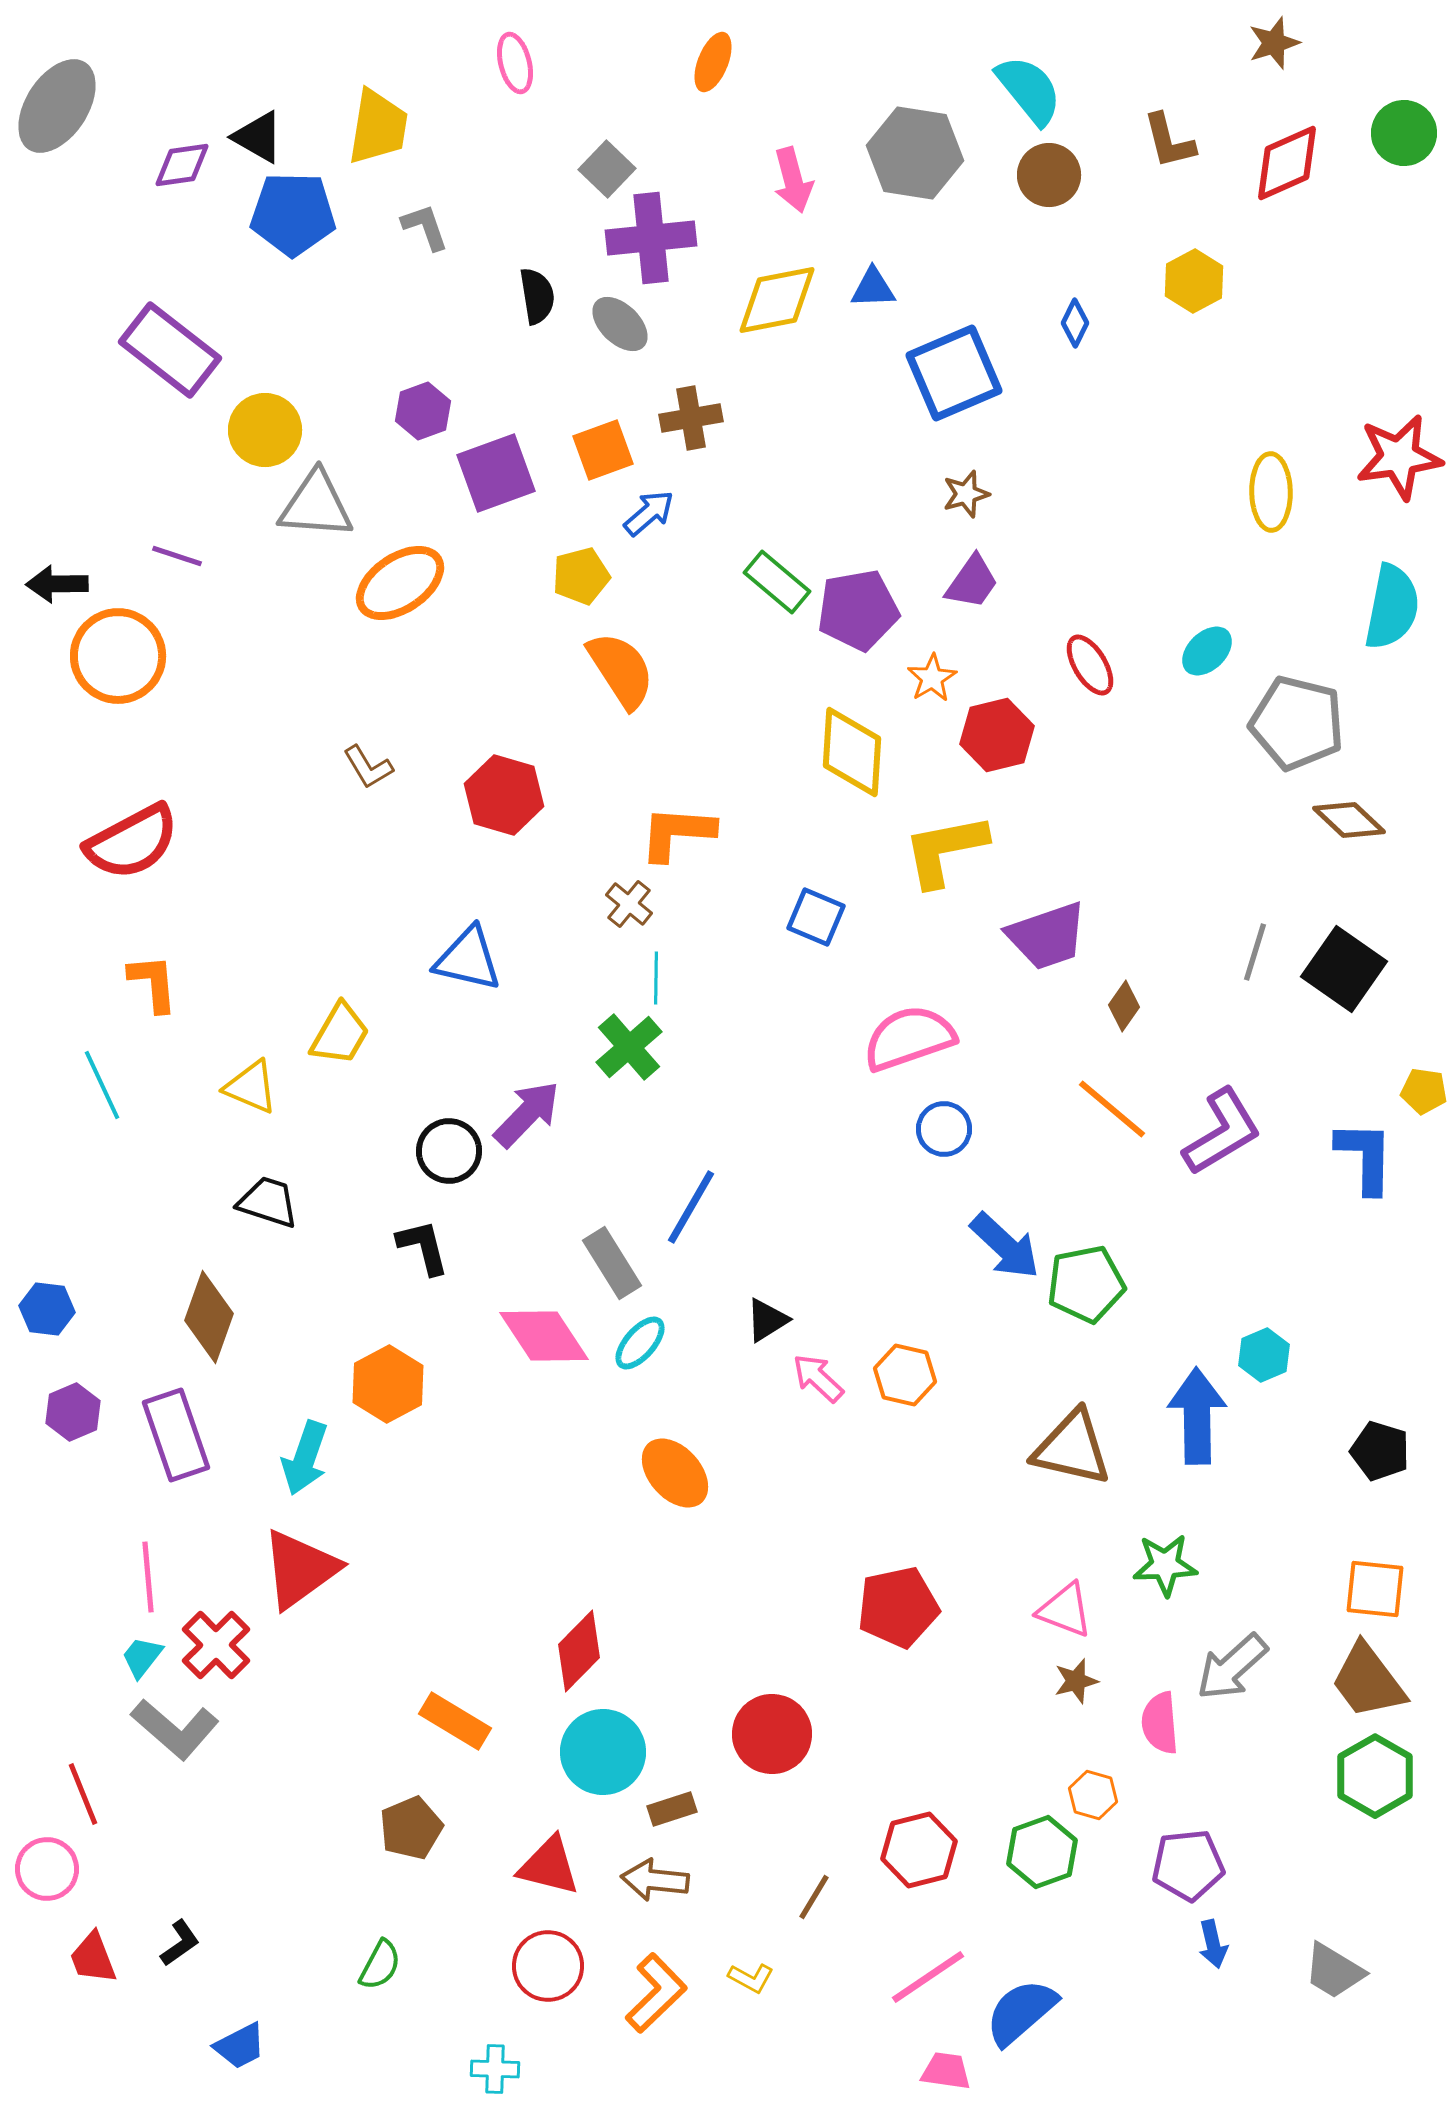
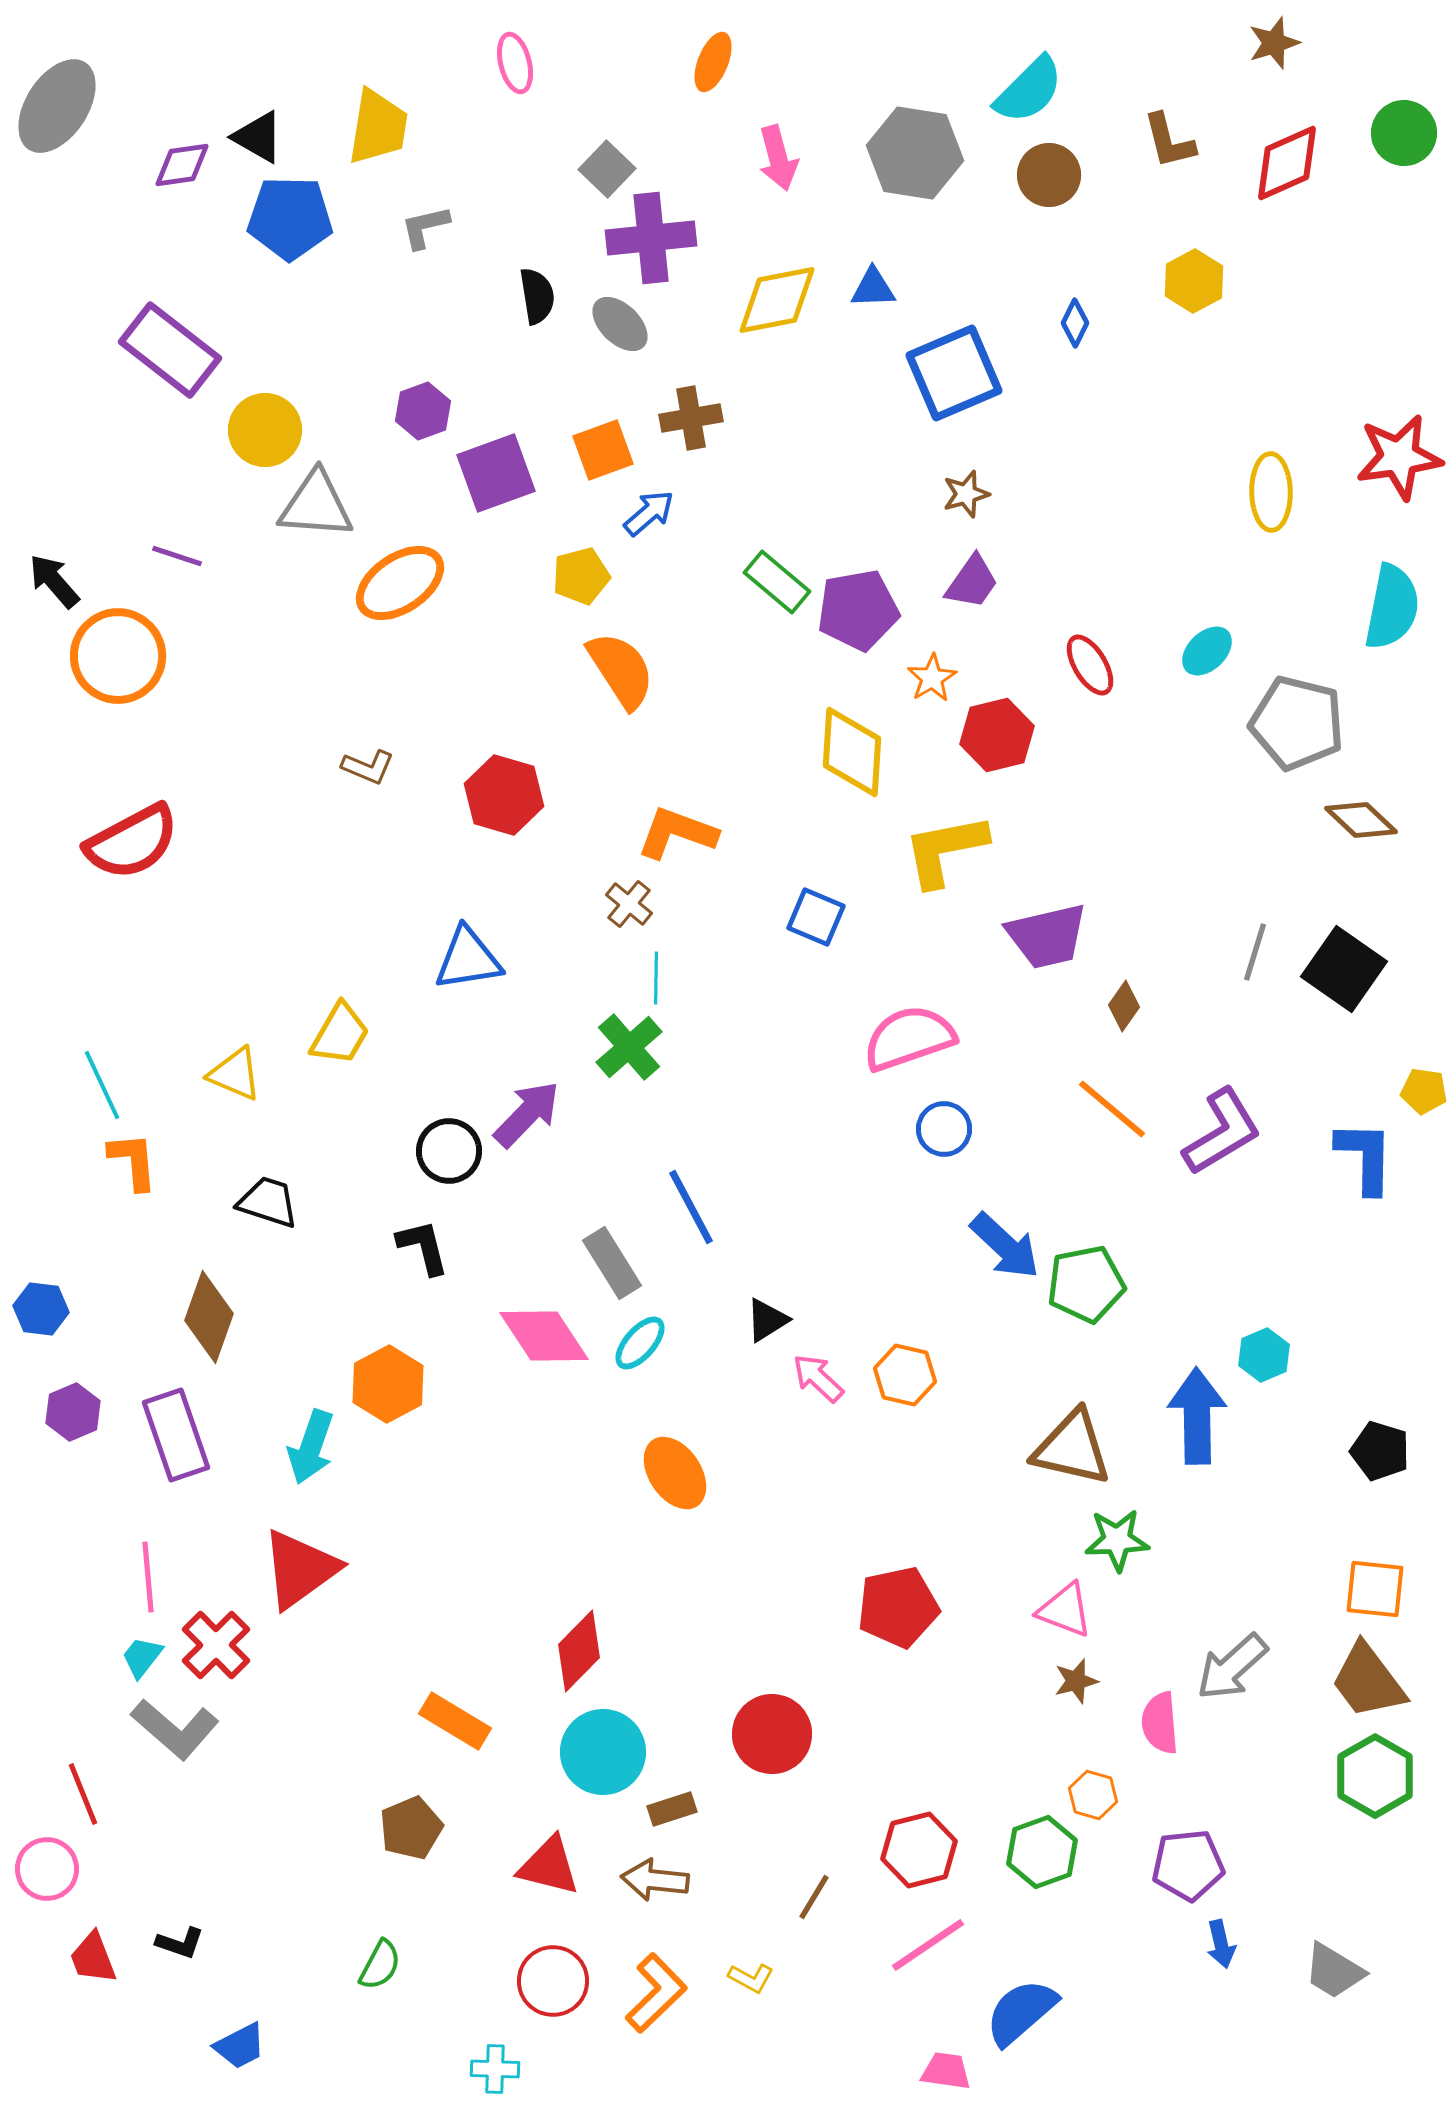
cyan semicircle at (1029, 90): rotated 84 degrees clockwise
pink arrow at (793, 180): moved 15 px left, 22 px up
blue pentagon at (293, 214): moved 3 px left, 4 px down
gray L-shape at (425, 227): rotated 84 degrees counterclockwise
black arrow at (57, 584): moved 3 px left, 3 px up; rotated 50 degrees clockwise
brown L-shape at (368, 767): rotated 36 degrees counterclockwise
brown diamond at (1349, 820): moved 12 px right
orange L-shape at (677, 833): rotated 16 degrees clockwise
purple trapezoid at (1047, 936): rotated 6 degrees clockwise
blue triangle at (468, 959): rotated 22 degrees counterclockwise
orange L-shape at (153, 983): moved 20 px left, 178 px down
yellow triangle at (251, 1087): moved 16 px left, 13 px up
blue line at (691, 1207): rotated 58 degrees counterclockwise
blue hexagon at (47, 1309): moved 6 px left
cyan arrow at (305, 1458): moved 6 px right, 11 px up
orange ellipse at (675, 1473): rotated 8 degrees clockwise
green star at (1165, 1565): moved 48 px left, 25 px up
black L-shape at (180, 1943): rotated 54 degrees clockwise
blue arrow at (1213, 1944): moved 8 px right
red circle at (548, 1966): moved 5 px right, 15 px down
pink line at (928, 1977): moved 32 px up
